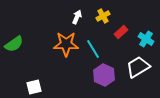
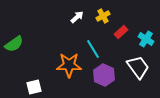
white arrow: rotated 24 degrees clockwise
orange star: moved 3 px right, 21 px down
white trapezoid: rotated 85 degrees clockwise
